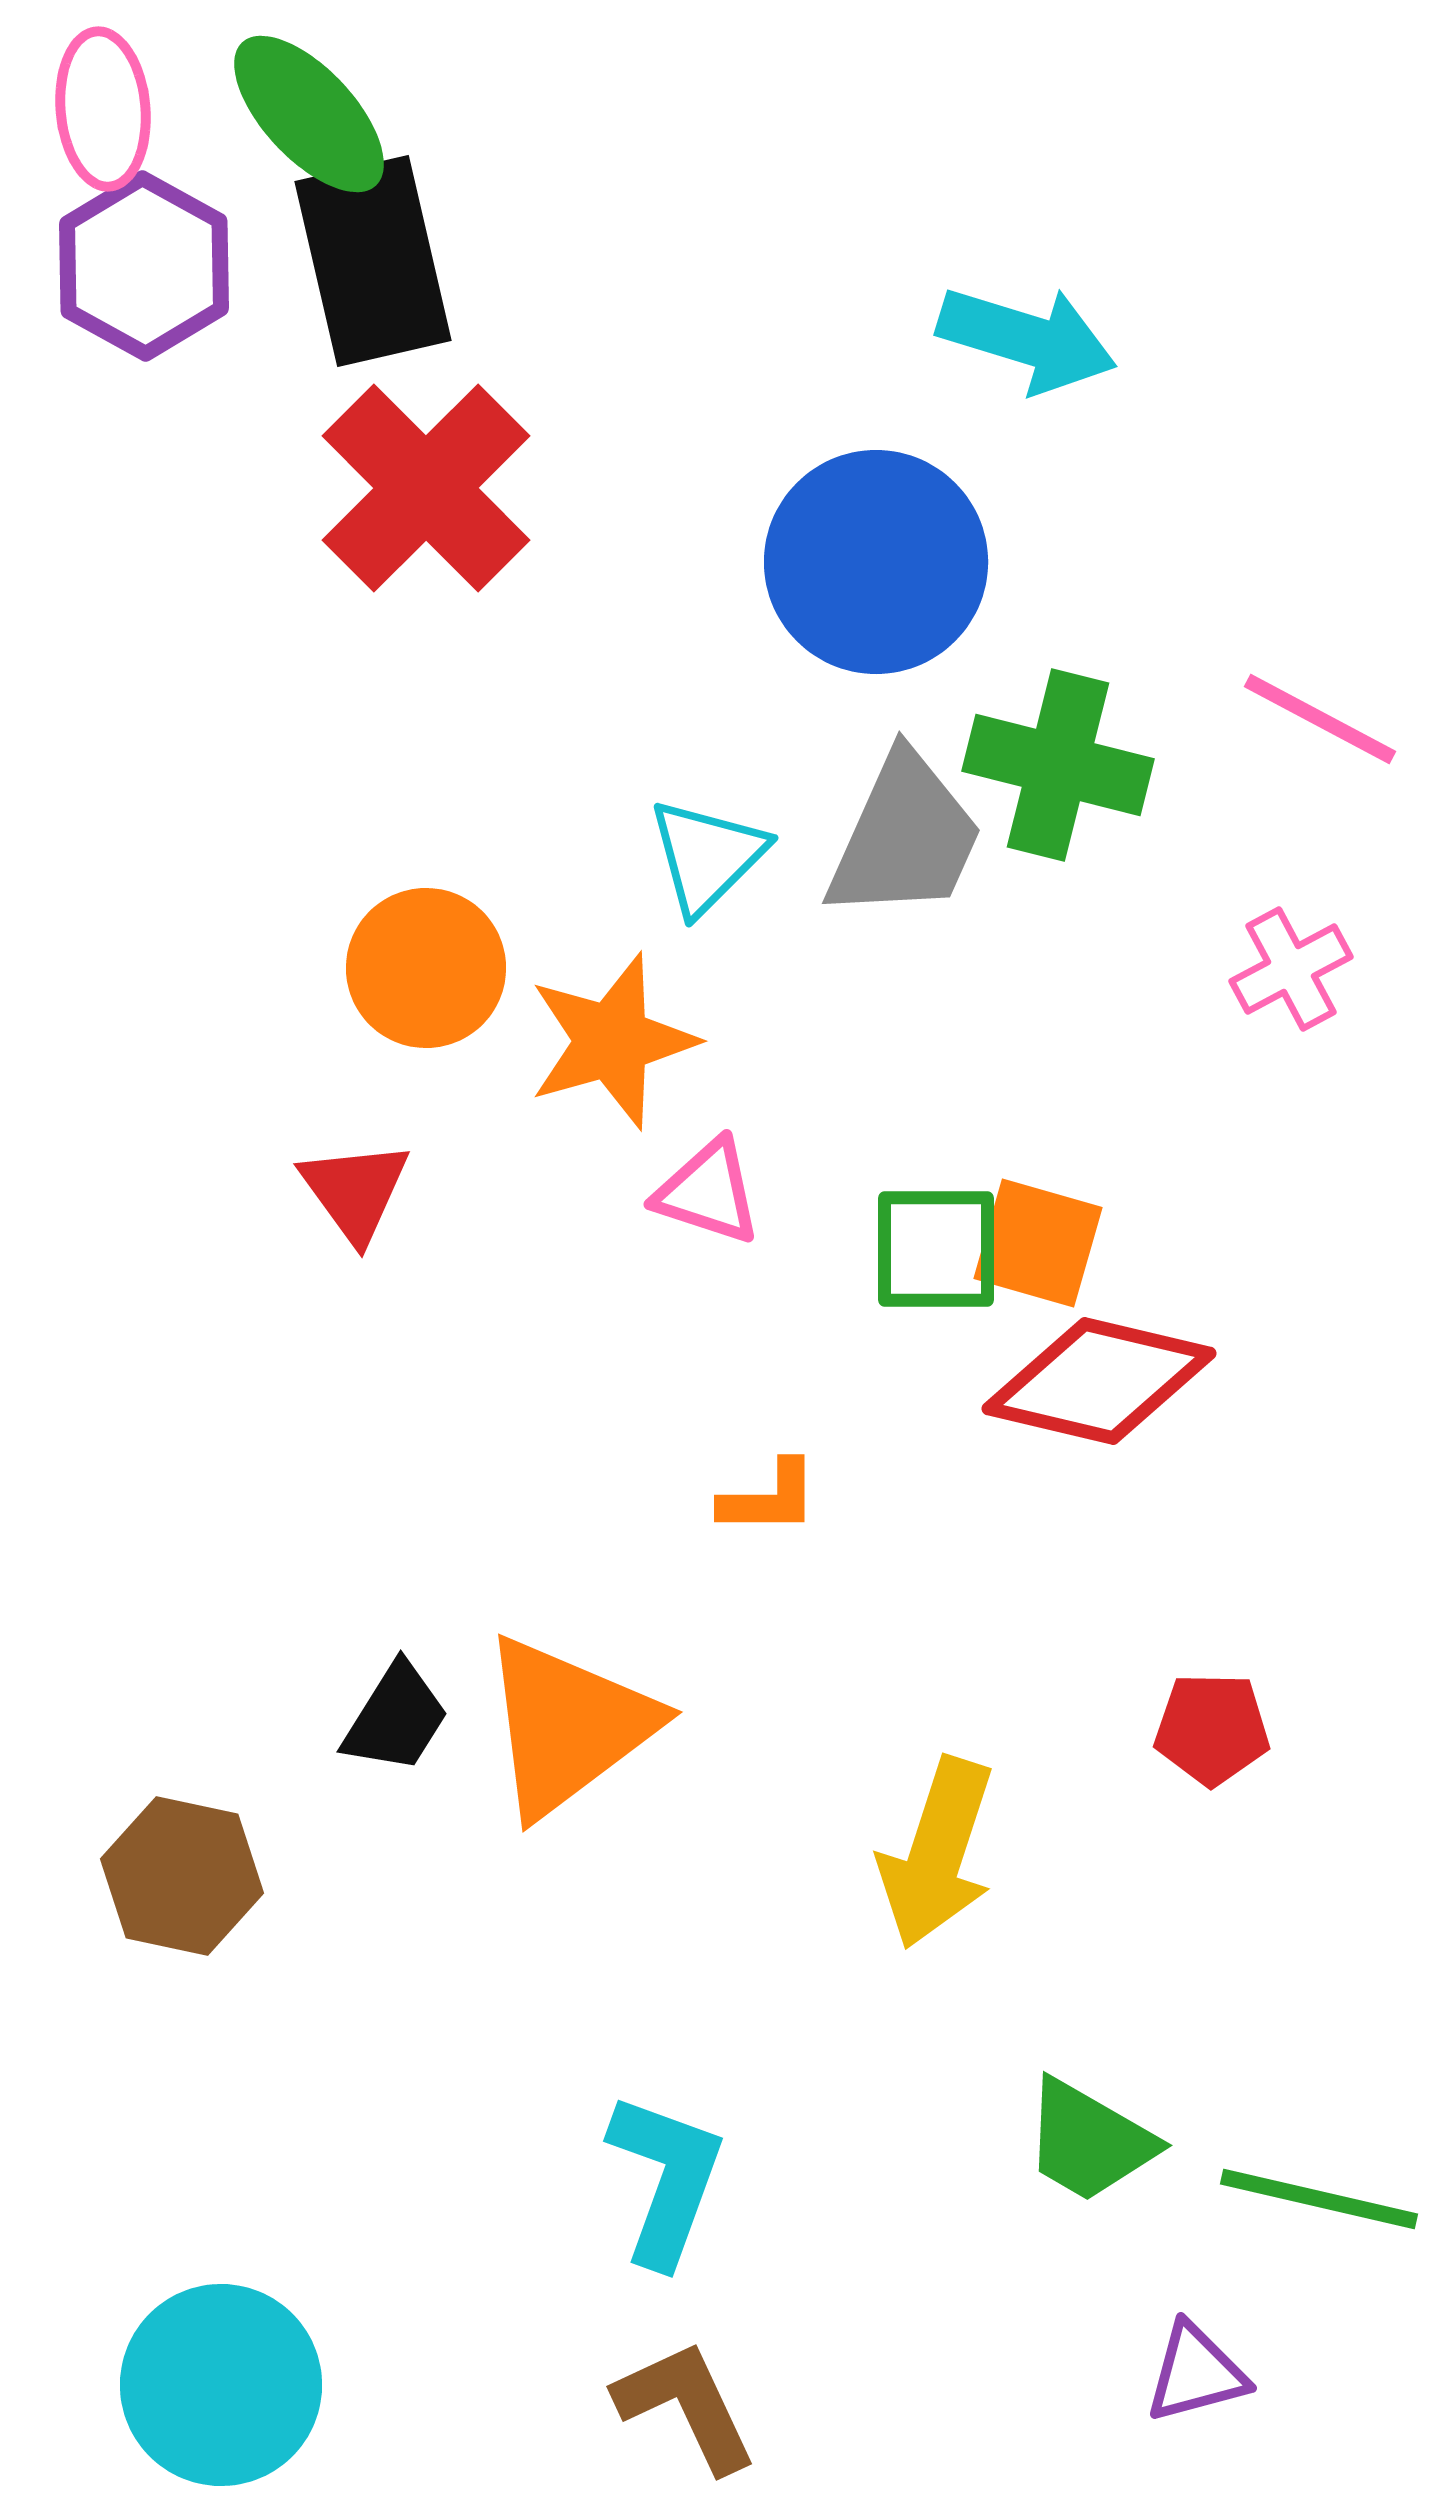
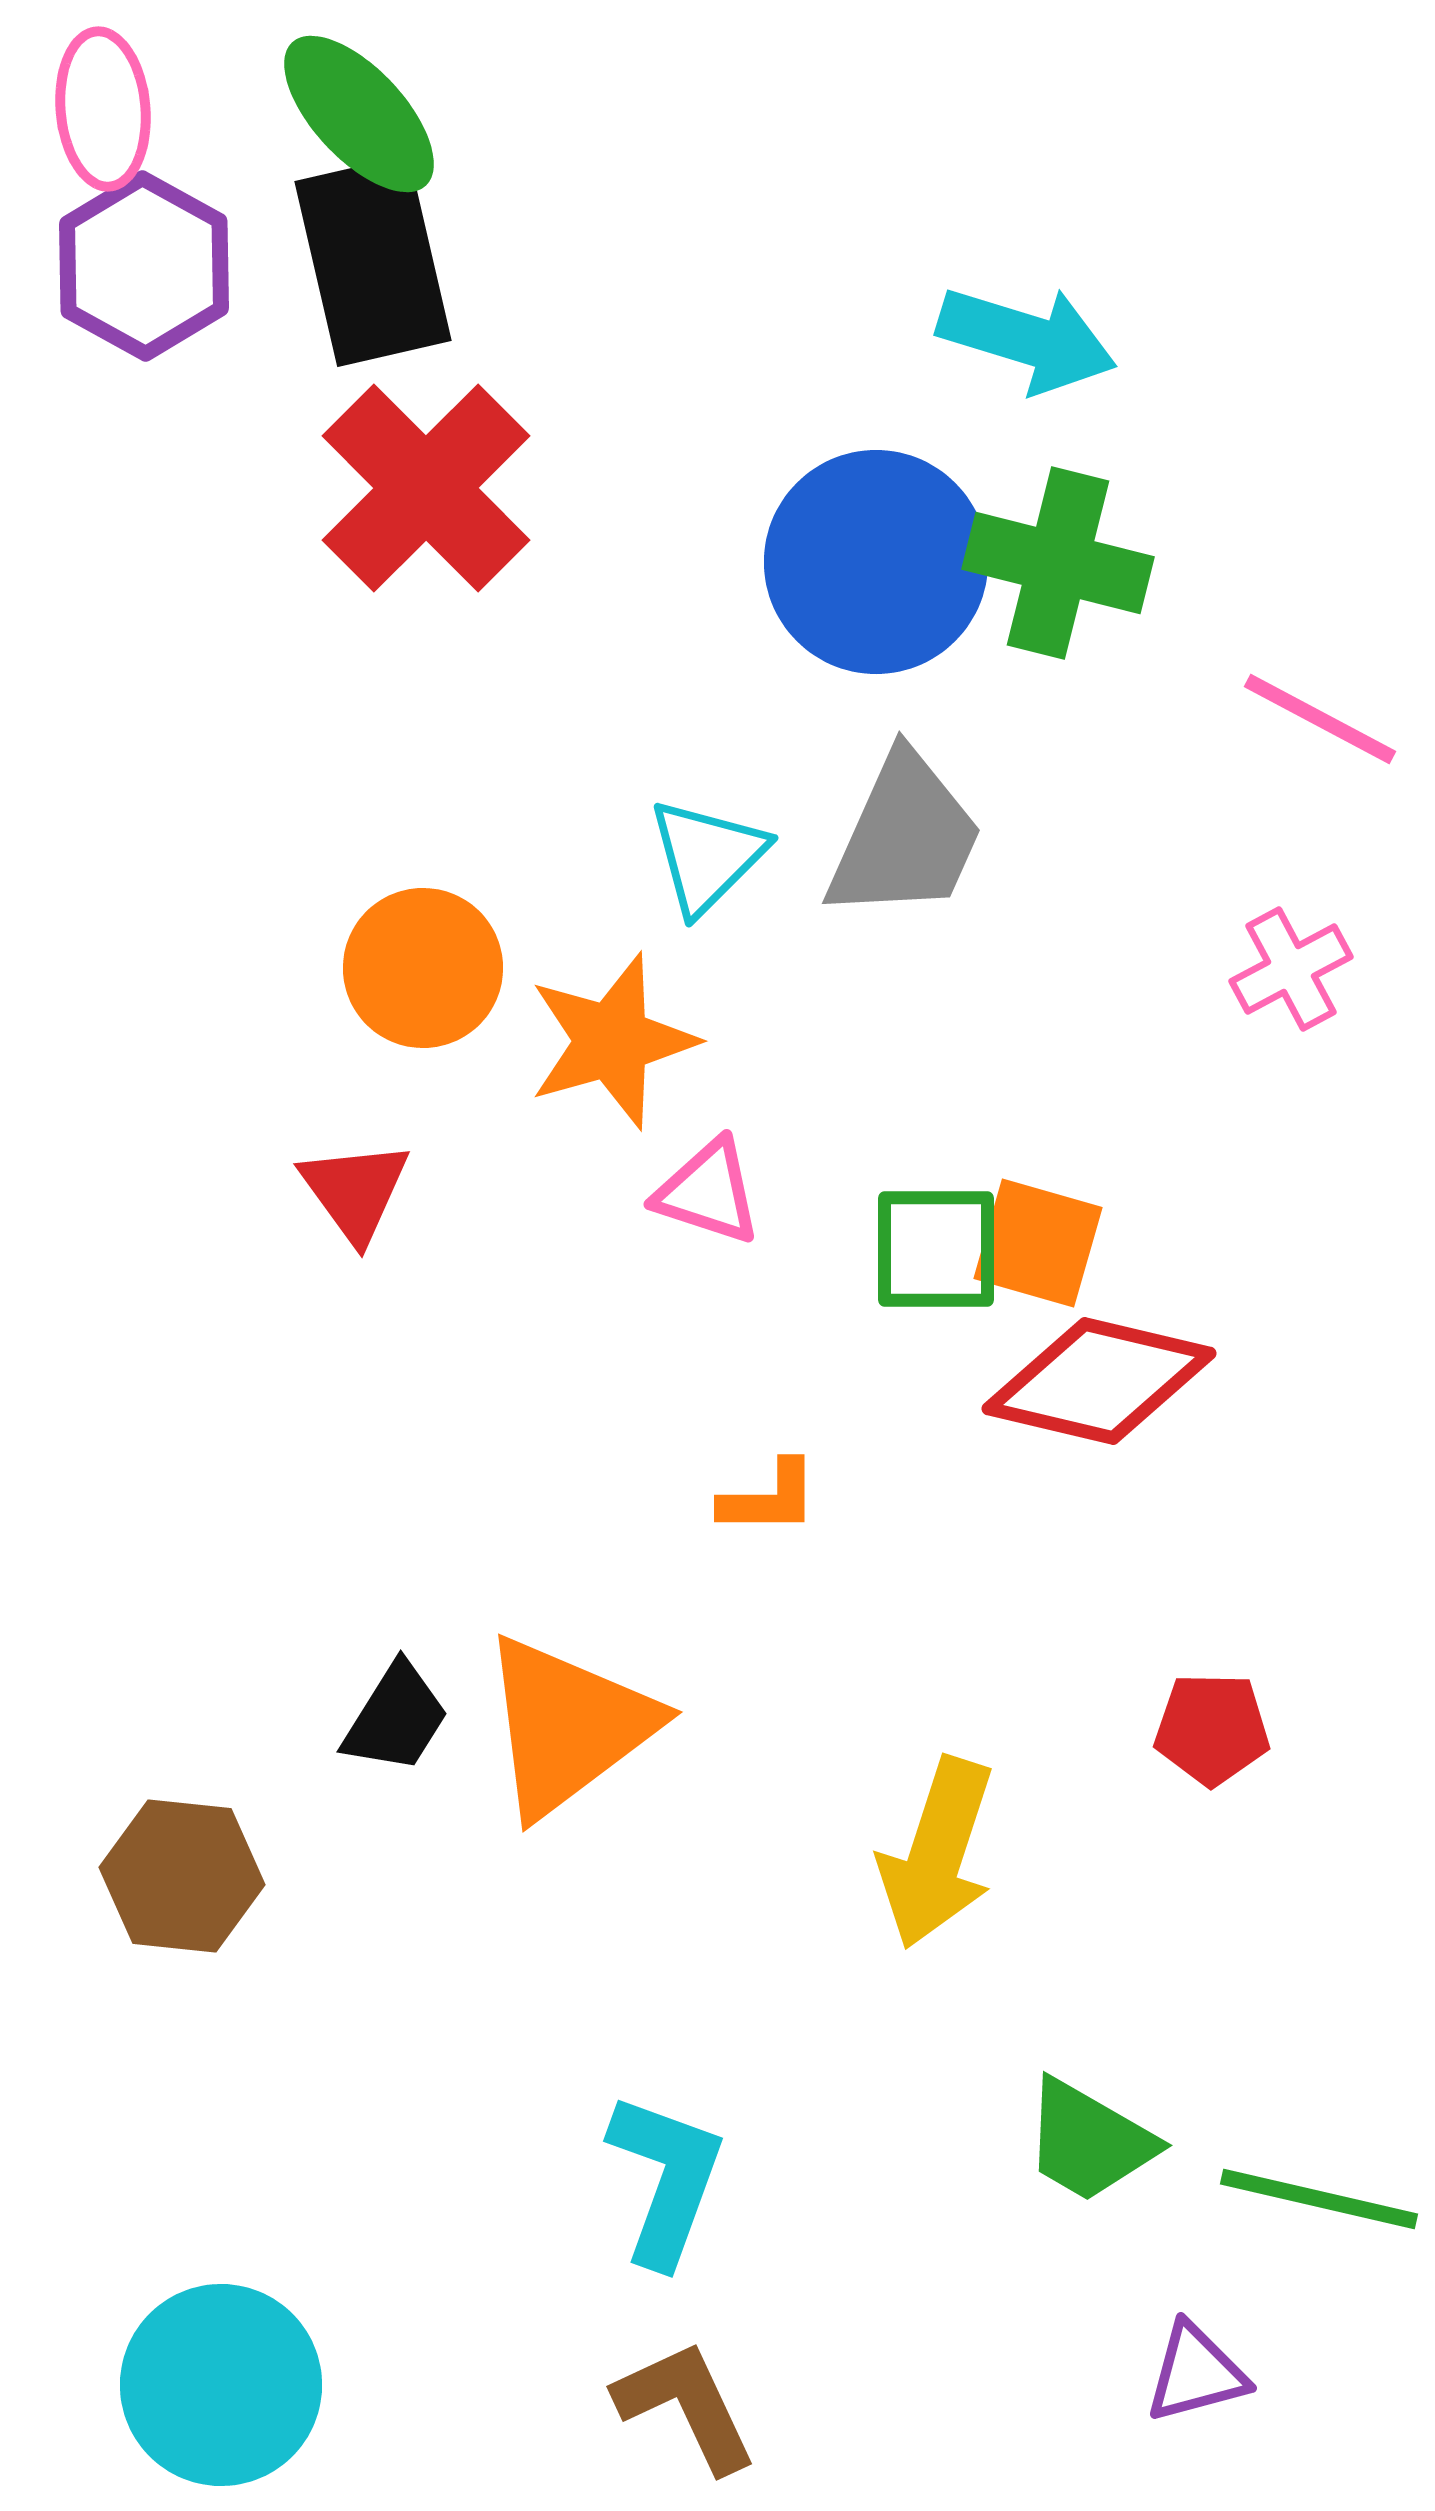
green ellipse: moved 50 px right
green cross: moved 202 px up
orange circle: moved 3 px left
brown hexagon: rotated 6 degrees counterclockwise
